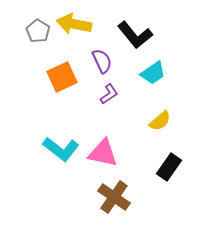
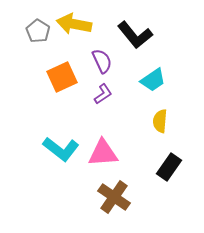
cyan trapezoid: moved 7 px down
purple L-shape: moved 6 px left
yellow semicircle: rotated 135 degrees clockwise
pink triangle: rotated 16 degrees counterclockwise
